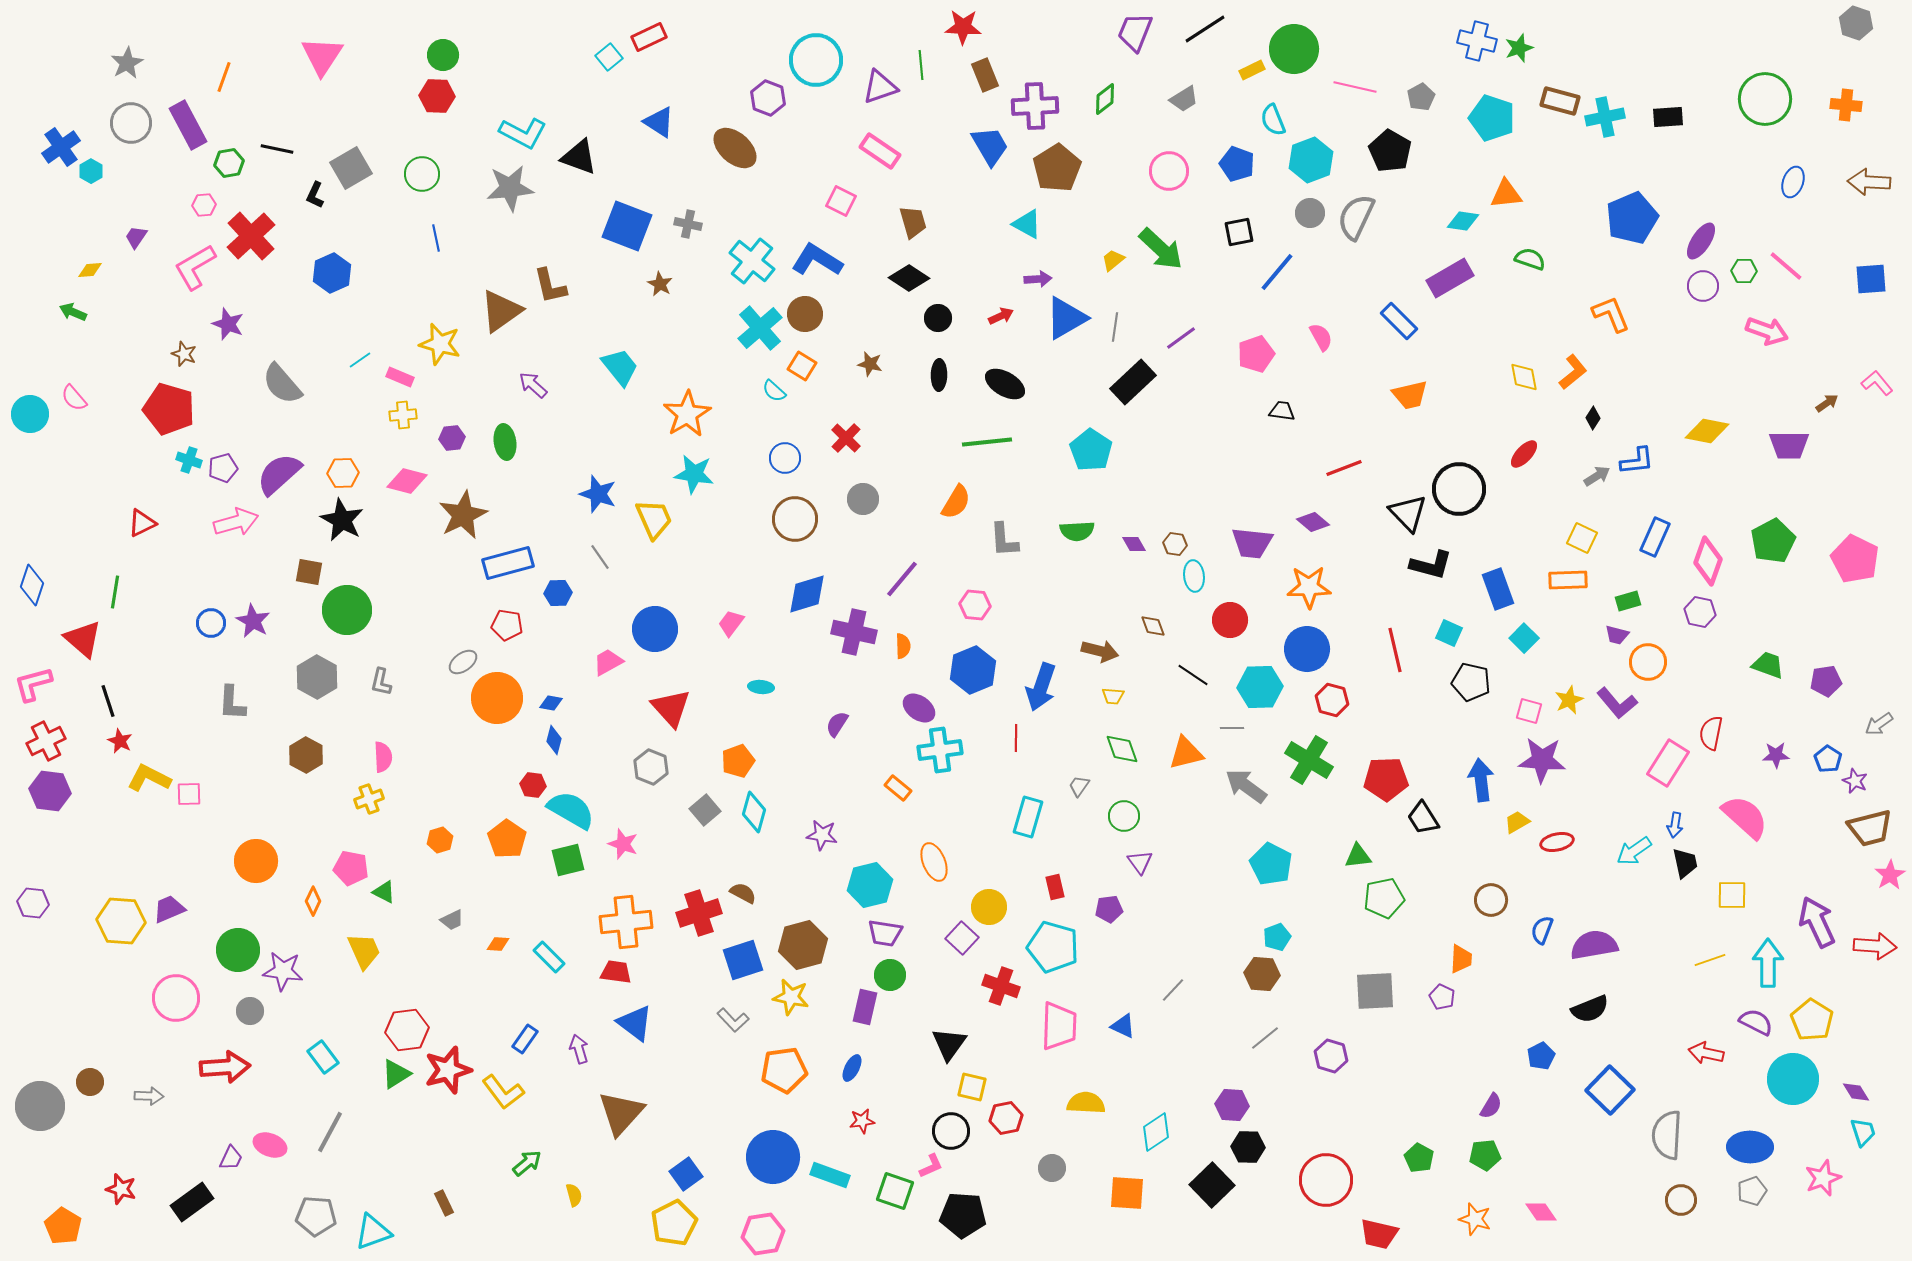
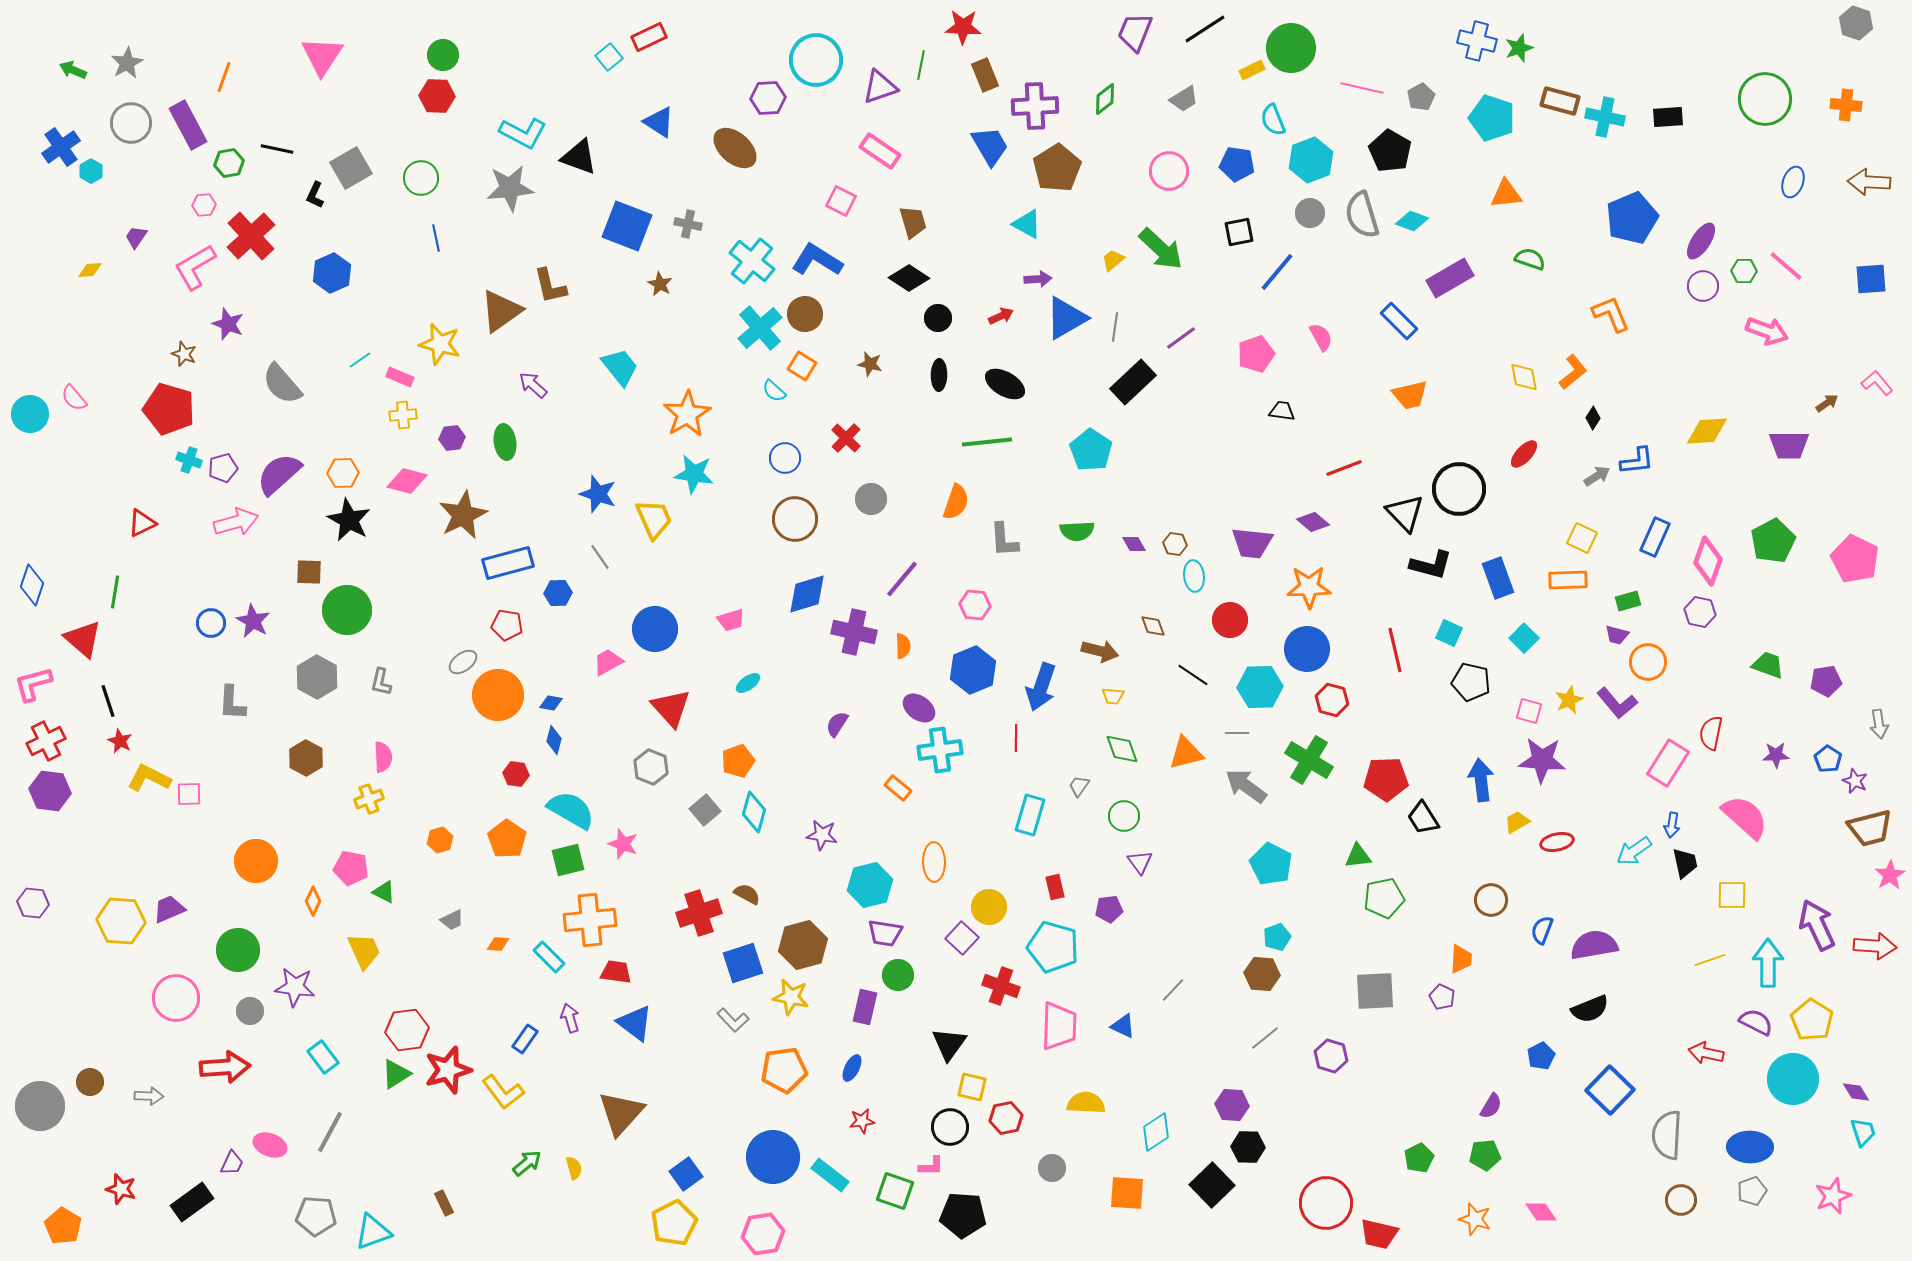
green circle at (1294, 49): moved 3 px left, 1 px up
green line at (921, 65): rotated 16 degrees clockwise
pink line at (1355, 87): moved 7 px right, 1 px down
purple hexagon at (768, 98): rotated 24 degrees counterclockwise
cyan cross at (1605, 117): rotated 24 degrees clockwise
blue pentagon at (1237, 164): rotated 12 degrees counterclockwise
green circle at (422, 174): moved 1 px left, 4 px down
gray semicircle at (1356, 217): moved 6 px right, 2 px up; rotated 42 degrees counterclockwise
cyan diamond at (1463, 221): moved 51 px left; rotated 12 degrees clockwise
green arrow at (73, 312): moved 242 px up
yellow diamond at (1707, 431): rotated 15 degrees counterclockwise
gray circle at (863, 499): moved 8 px right
orange semicircle at (956, 502): rotated 12 degrees counterclockwise
black triangle at (1408, 513): moved 3 px left
black star at (342, 520): moved 7 px right
brown square at (309, 572): rotated 8 degrees counterclockwise
blue rectangle at (1498, 589): moved 11 px up
pink trapezoid at (731, 623): moved 3 px up; rotated 144 degrees counterclockwise
cyan ellipse at (761, 687): moved 13 px left, 4 px up; rotated 40 degrees counterclockwise
orange circle at (497, 698): moved 1 px right, 3 px up
gray arrow at (1879, 724): rotated 64 degrees counterclockwise
gray line at (1232, 728): moved 5 px right, 5 px down
brown hexagon at (306, 755): moved 3 px down
red hexagon at (533, 785): moved 17 px left, 11 px up
cyan rectangle at (1028, 817): moved 2 px right, 2 px up
blue arrow at (1675, 825): moved 3 px left
orange ellipse at (934, 862): rotated 21 degrees clockwise
brown semicircle at (743, 893): moved 4 px right, 1 px down
orange cross at (626, 922): moved 36 px left, 2 px up
purple arrow at (1817, 922): moved 3 px down
blue square at (743, 960): moved 3 px down
purple star at (283, 971): moved 12 px right, 16 px down
green circle at (890, 975): moved 8 px right
purple arrow at (579, 1049): moved 9 px left, 31 px up
black circle at (951, 1131): moved 1 px left, 4 px up
purple trapezoid at (231, 1158): moved 1 px right, 5 px down
green pentagon at (1419, 1158): rotated 16 degrees clockwise
pink L-shape at (931, 1166): rotated 24 degrees clockwise
cyan rectangle at (830, 1175): rotated 18 degrees clockwise
pink star at (1823, 1178): moved 10 px right, 18 px down
red circle at (1326, 1180): moved 23 px down
yellow semicircle at (574, 1195): moved 27 px up
